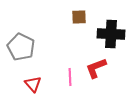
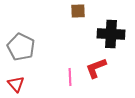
brown square: moved 1 px left, 6 px up
red triangle: moved 17 px left
